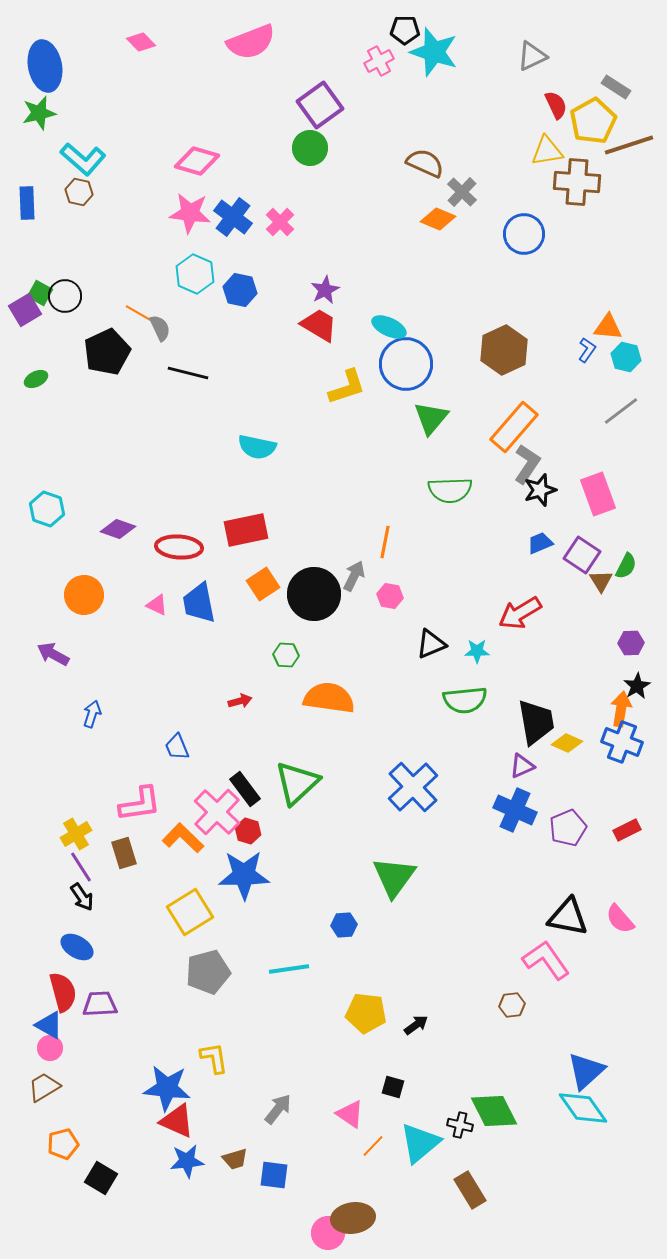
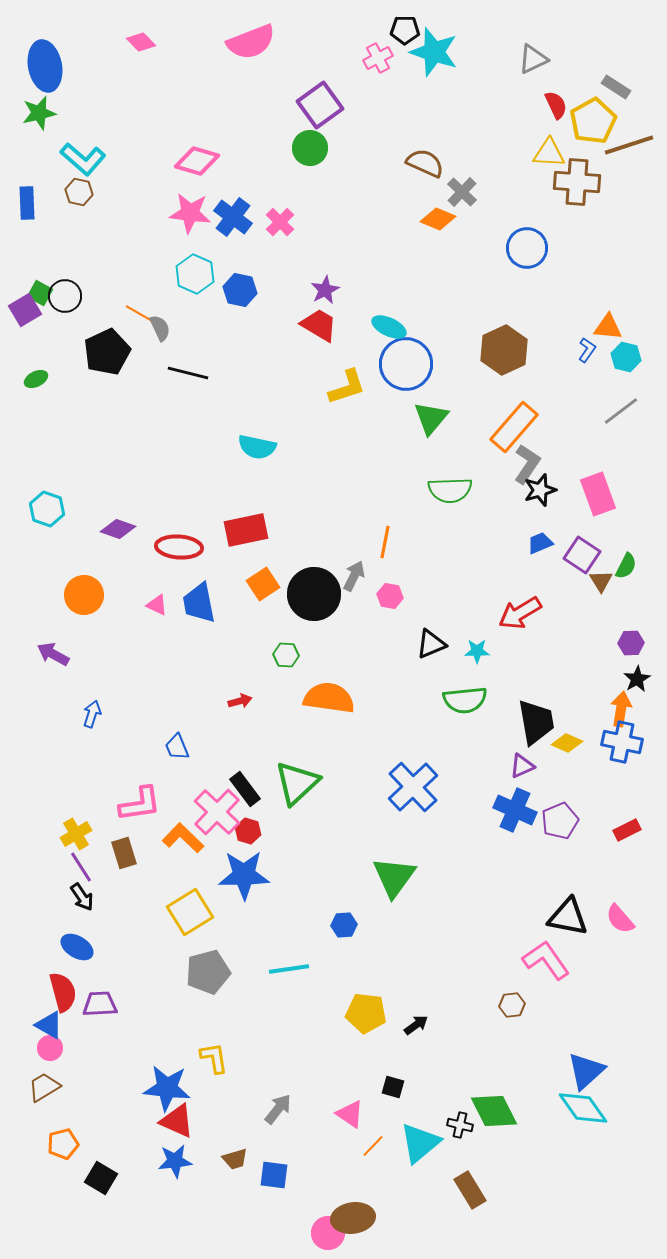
gray triangle at (532, 56): moved 1 px right, 3 px down
pink cross at (379, 61): moved 1 px left, 3 px up
yellow triangle at (547, 151): moved 2 px right, 2 px down; rotated 12 degrees clockwise
blue circle at (524, 234): moved 3 px right, 14 px down
black star at (637, 686): moved 7 px up
blue cross at (622, 742): rotated 9 degrees counterclockwise
purple pentagon at (568, 828): moved 8 px left, 7 px up
blue star at (187, 1161): moved 12 px left
